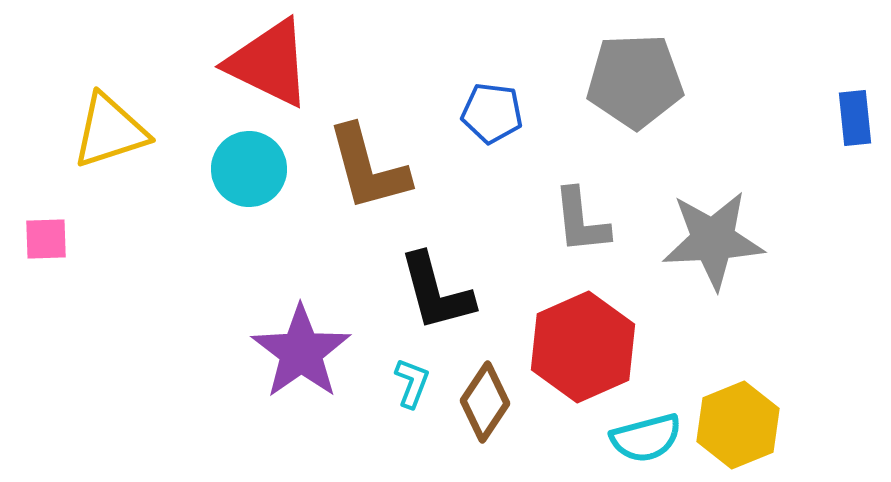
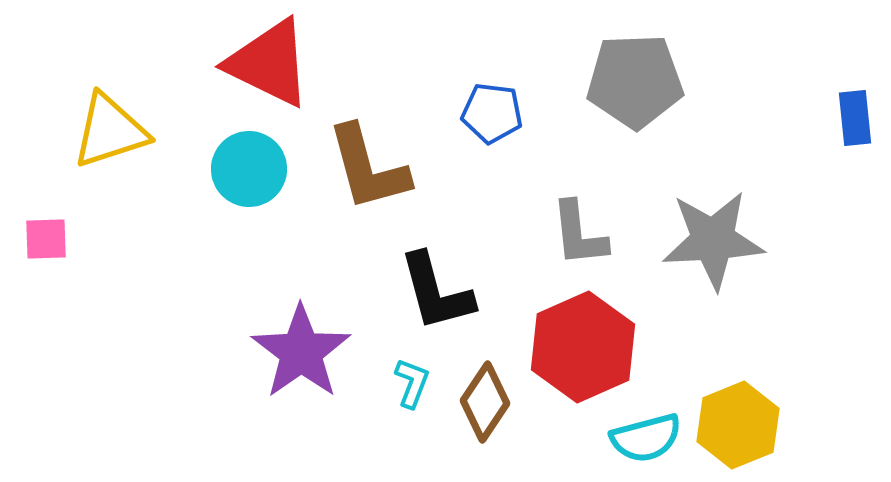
gray L-shape: moved 2 px left, 13 px down
